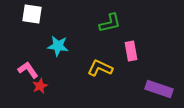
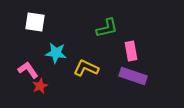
white square: moved 3 px right, 8 px down
green L-shape: moved 3 px left, 5 px down
cyan star: moved 2 px left, 7 px down
yellow L-shape: moved 14 px left
purple rectangle: moved 26 px left, 13 px up
